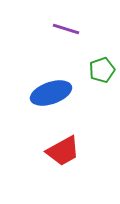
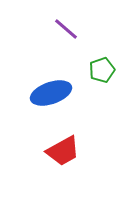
purple line: rotated 24 degrees clockwise
